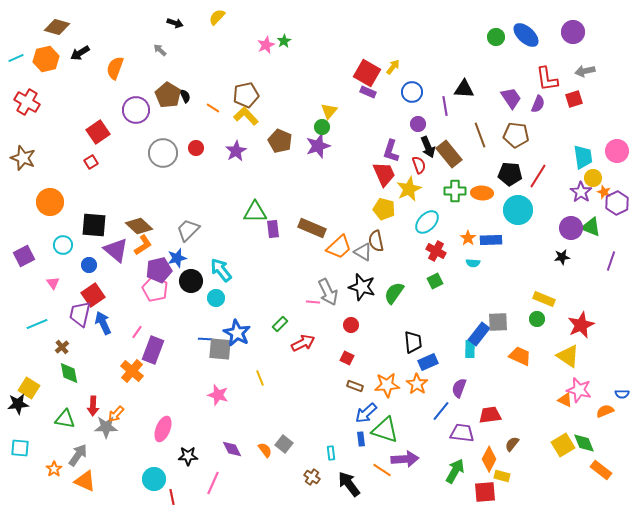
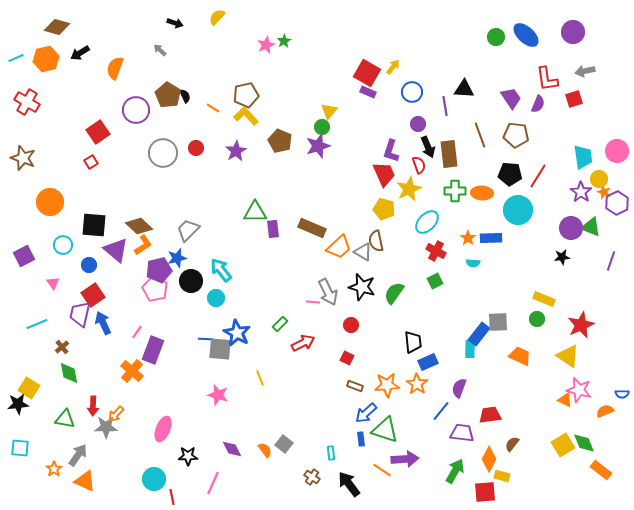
brown rectangle at (449, 154): rotated 32 degrees clockwise
yellow circle at (593, 178): moved 6 px right, 1 px down
blue rectangle at (491, 240): moved 2 px up
